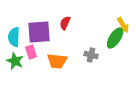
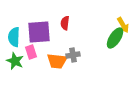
red semicircle: rotated 16 degrees counterclockwise
gray cross: moved 18 px left; rotated 24 degrees counterclockwise
